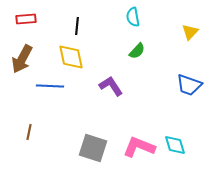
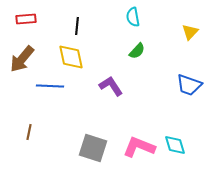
brown arrow: rotated 12 degrees clockwise
